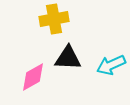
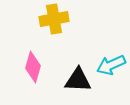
black triangle: moved 10 px right, 22 px down
pink diamond: moved 10 px up; rotated 44 degrees counterclockwise
